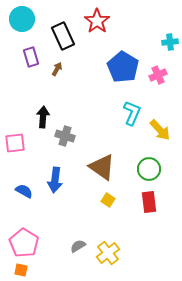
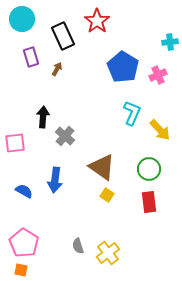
gray cross: rotated 24 degrees clockwise
yellow square: moved 1 px left, 5 px up
gray semicircle: rotated 77 degrees counterclockwise
